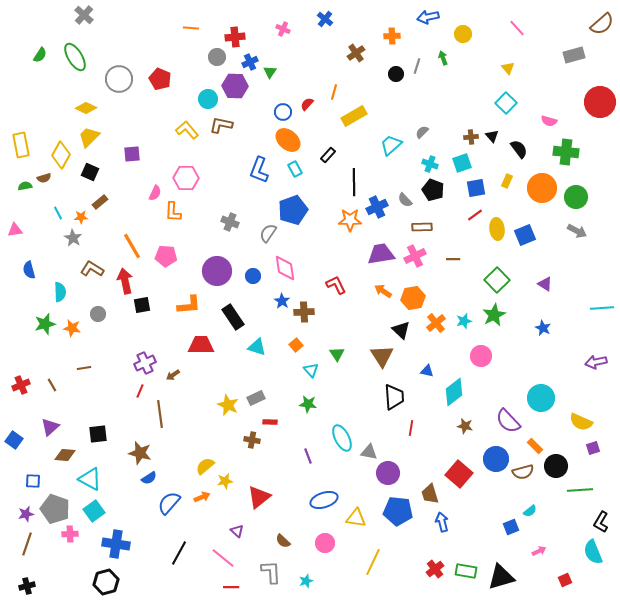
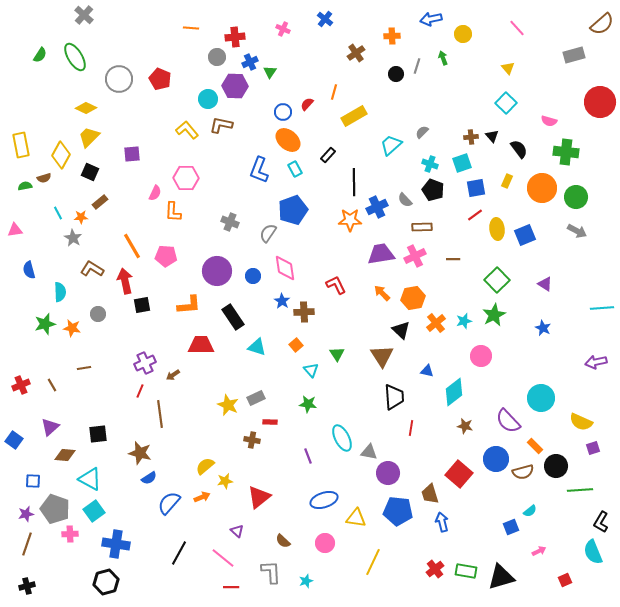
blue arrow at (428, 17): moved 3 px right, 2 px down
orange arrow at (383, 291): moved 1 px left, 2 px down; rotated 12 degrees clockwise
